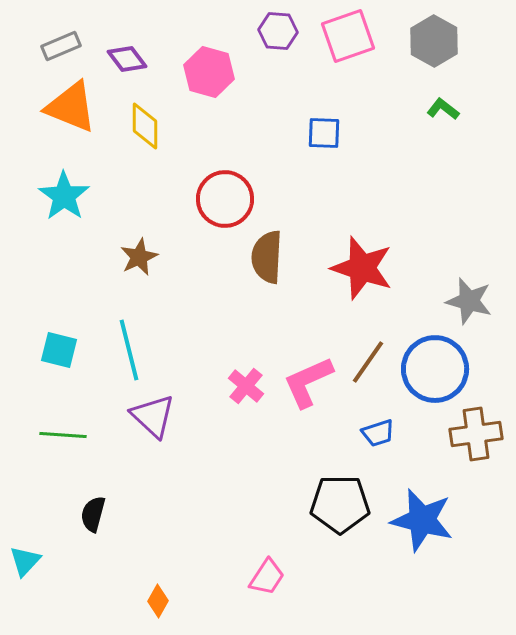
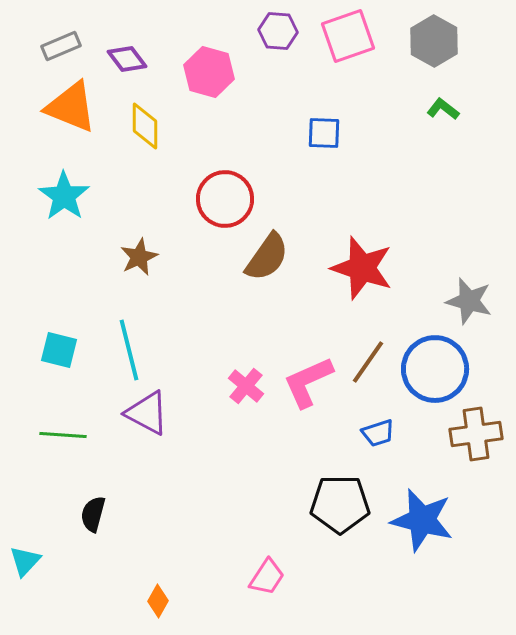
brown semicircle: rotated 148 degrees counterclockwise
purple triangle: moved 6 px left, 3 px up; rotated 15 degrees counterclockwise
